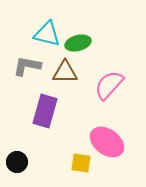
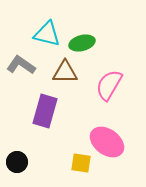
green ellipse: moved 4 px right
gray L-shape: moved 6 px left, 1 px up; rotated 24 degrees clockwise
pink semicircle: rotated 12 degrees counterclockwise
